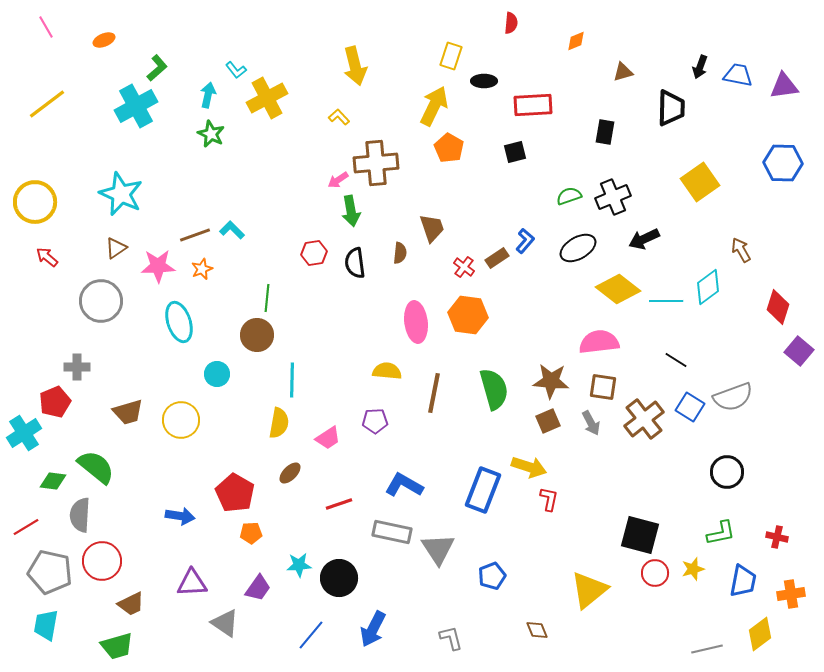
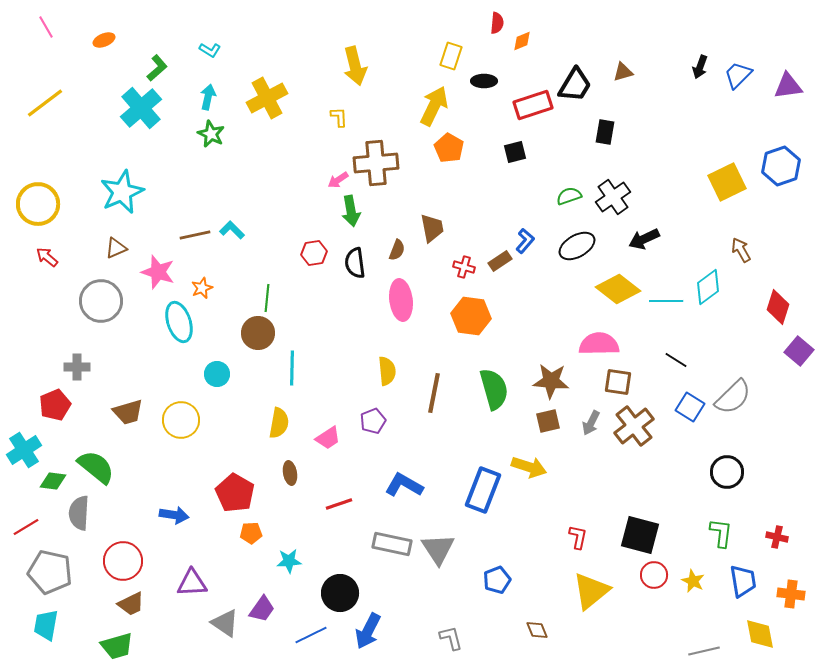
red semicircle at (511, 23): moved 14 px left
orange diamond at (576, 41): moved 54 px left
cyan L-shape at (236, 70): moved 26 px left, 20 px up; rotated 20 degrees counterclockwise
blue trapezoid at (738, 75): rotated 56 degrees counterclockwise
purple triangle at (784, 86): moved 4 px right
cyan arrow at (208, 95): moved 2 px down
yellow line at (47, 104): moved 2 px left, 1 px up
red rectangle at (533, 105): rotated 15 degrees counterclockwise
cyan cross at (136, 106): moved 5 px right, 2 px down; rotated 12 degrees counterclockwise
black trapezoid at (671, 108): moved 96 px left, 23 px up; rotated 30 degrees clockwise
yellow L-shape at (339, 117): rotated 40 degrees clockwise
blue hexagon at (783, 163): moved 2 px left, 3 px down; rotated 21 degrees counterclockwise
yellow square at (700, 182): moved 27 px right; rotated 9 degrees clockwise
cyan star at (121, 194): moved 1 px right, 2 px up; rotated 24 degrees clockwise
black cross at (613, 197): rotated 12 degrees counterclockwise
yellow circle at (35, 202): moved 3 px right, 2 px down
brown trapezoid at (432, 228): rotated 8 degrees clockwise
brown line at (195, 235): rotated 8 degrees clockwise
brown triangle at (116, 248): rotated 10 degrees clockwise
black ellipse at (578, 248): moved 1 px left, 2 px up
brown semicircle at (400, 253): moved 3 px left, 3 px up; rotated 15 degrees clockwise
brown rectangle at (497, 258): moved 3 px right, 3 px down
pink star at (158, 266): moved 6 px down; rotated 20 degrees clockwise
red cross at (464, 267): rotated 20 degrees counterclockwise
orange star at (202, 269): moved 19 px down
orange hexagon at (468, 315): moved 3 px right, 1 px down
pink ellipse at (416, 322): moved 15 px left, 22 px up
brown circle at (257, 335): moved 1 px right, 2 px up
pink semicircle at (599, 342): moved 2 px down; rotated 6 degrees clockwise
yellow semicircle at (387, 371): rotated 80 degrees clockwise
cyan line at (292, 380): moved 12 px up
brown square at (603, 387): moved 15 px right, 5 px up
gray semicircle at (733, 397): rotated 24 degrees counterclockwise
red pentagon at (55, 402): moved 3 px down
brown cross at (644, 419): moved 10 px left, 7 px down
purple pentagon at (375, 421): moved 2 px left; rotated 20 degrees counterclockwise
brown square at (548, 421): rotated 10 degrees clockwise
gray arrow at (591, 423): rotated 55 degrees clockwise
cyan cross at (24, 433): moved 17 px down
brown ellipse at (290, 473): rotated 55 degrees counterclockwise
red L-shape at (549, 499): moved 29 px right, 38 px down
gray semicircle at (80, 515): moved 1 px left, 2 px up
blue arrow at (180, 516): moved 6 px left, 1 px up
gray rectangle at (392, 532): moved 12 px down
green L-shape at (721, 533): rotated 72 degrees counterclockwise
red circle at (102, 561): moved 21 px right
cyan star at (299, 565): moved 10 px left, 4 px up
yellow star at (693, 569): moved 12 px down; rotated 30 degrees counterclockwise
red circle at (655, 573): moved 1 px left, 2 px down
blue pentagon at (492, 576): moved 5 px right, 4 px down
black circle at (339, 578): moved 1 px right, 15 px down
blue trapezoid at (743, 581): rotated 20 degrees counterclockwise
purple trapezoid at (258, 588): moved 4 px right, 21 px down
yellow triangle at (589, 590): moved 2 px right, 1 px down
orange cross at (791, 594): rotated 16 degrees clockwise
blue arrow at (373, 629): moved 5 px left, 2 px down
yellow diamond at (760, 634): rotated 64 degrees counterclockwise
blue line at (311, 635): rotated 24 degrees clockwise
gray line at (707, 649): moved 3 px left, 2 px down
